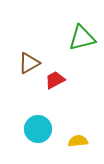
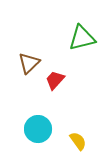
brown triangle: rotated 15 degrees counterclockwise
red trapezoid: rotated 20 degrees counterclockwise
yellow semicircle: rotated 60 degrees clockwise
